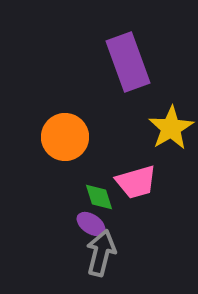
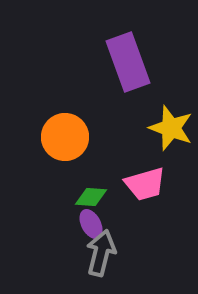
yellow star: rotated 21 degrees counterclockwise
pink trapezoid: moved 9 px right, 2 px down
green diamond: moved 8 px left; rotated 68 degrees counterclockwise
purple ellipse: rotated 28 degrees clockwise
